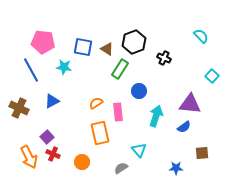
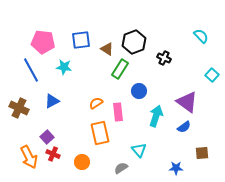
blue square: moved 2 px left, 7 px up; rotated 18 degrees counterclockwise
cyan square: moved 1 px up
purple triangle: moved 3 px left, 2 px up; rotated 30 degrees clockwise
